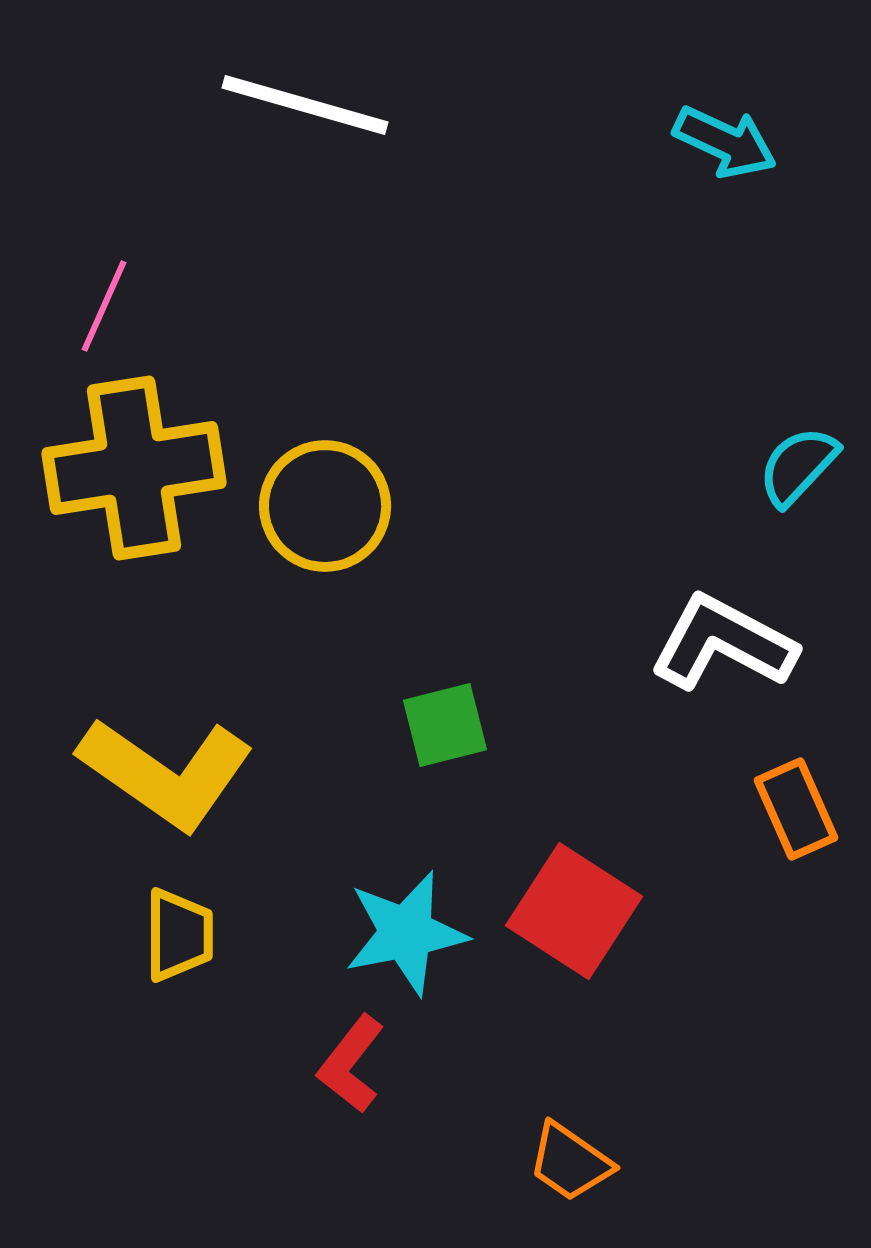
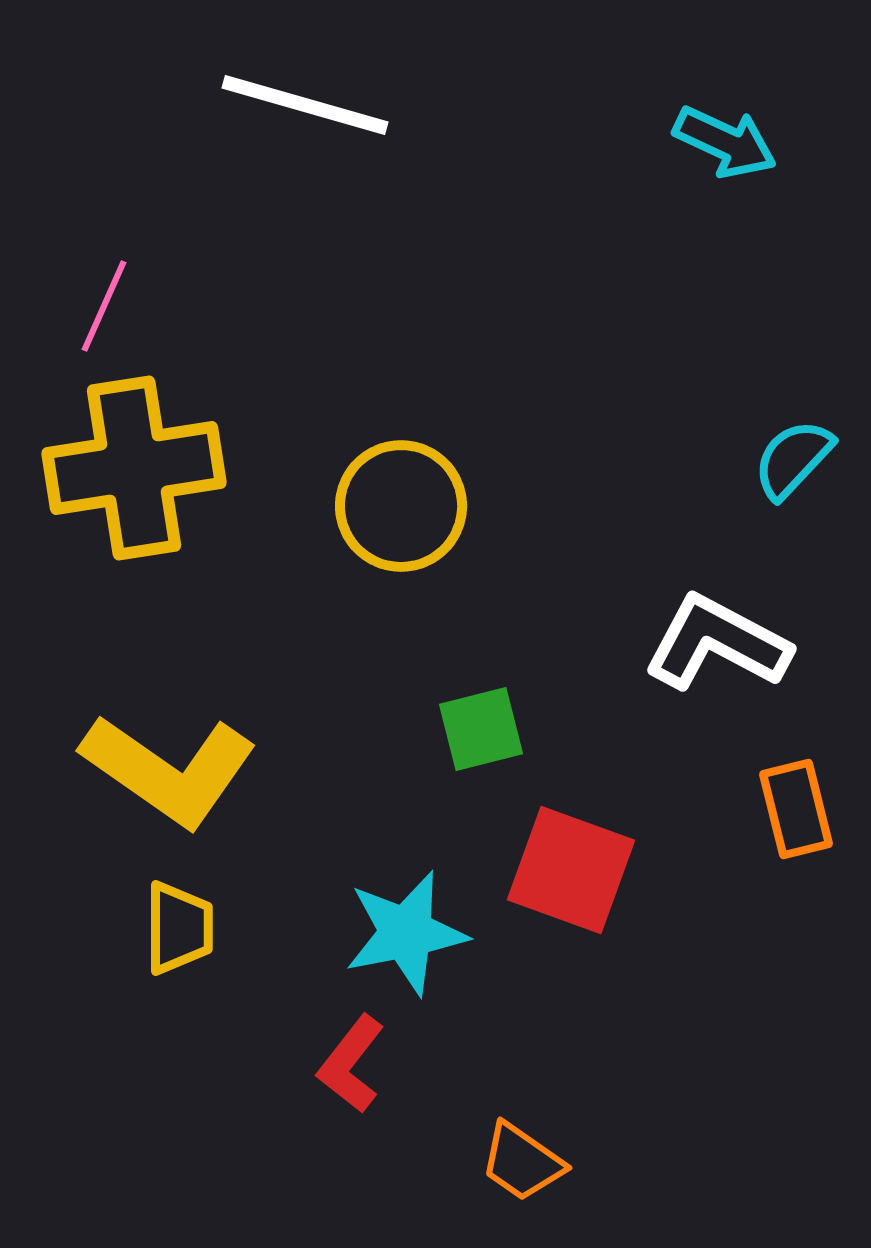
cyan semicircle: moved 5 px left, 7 px up
yellow circle: moved 76 px right
white L-shape: moved 6 px left
green square: moved 36 px right, 4 px down
yellow L-shape: moved 3 px right, 3 px up
orange rectangle: rotated 10 degrees clockwise
red square: moved 3 px left, 41 px up; rotated 13 degrees counterclockwise
yellow trapezoid: moved 7 px up
orange trapezoid: moved 48 px left
